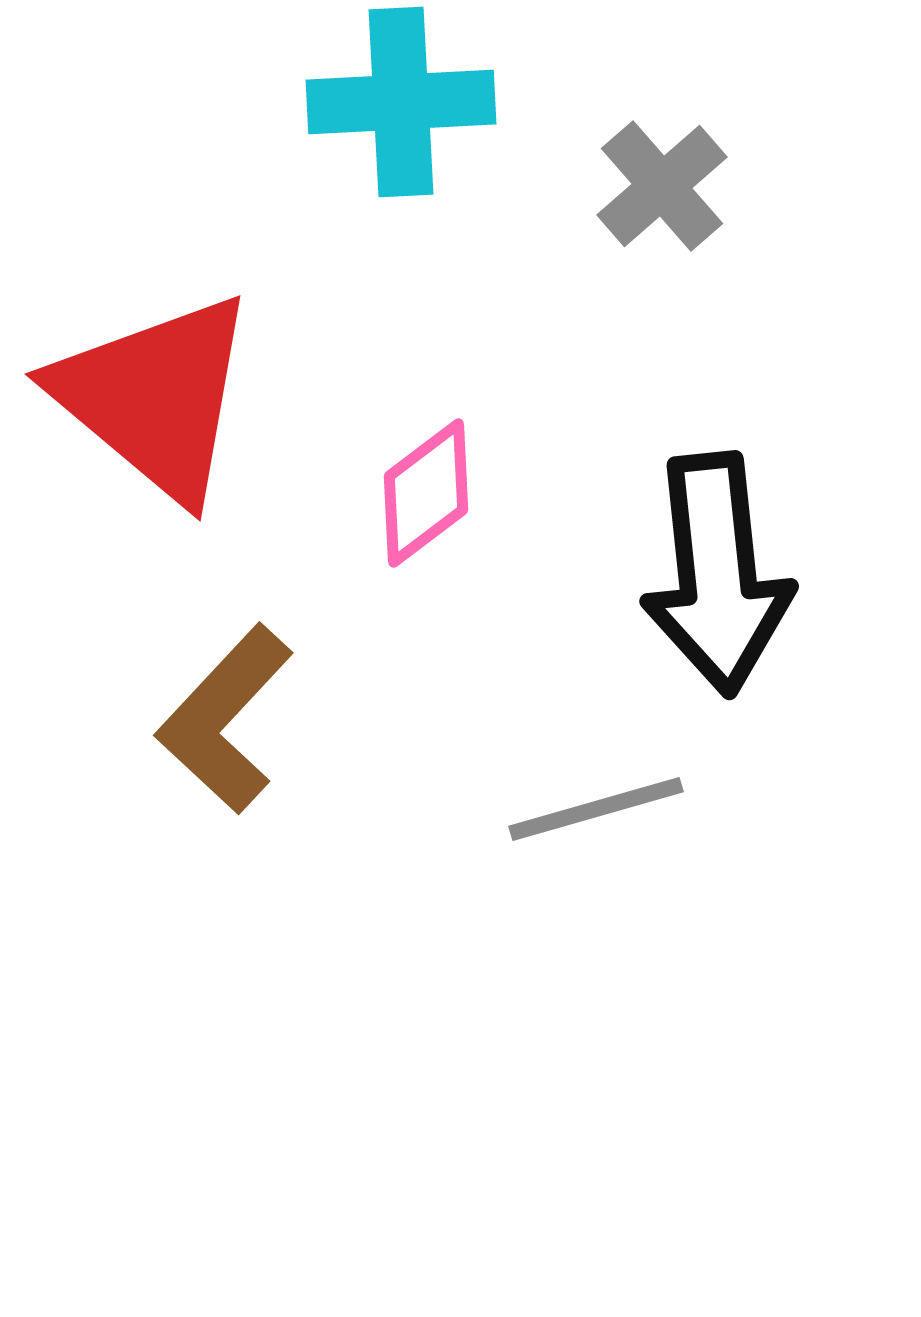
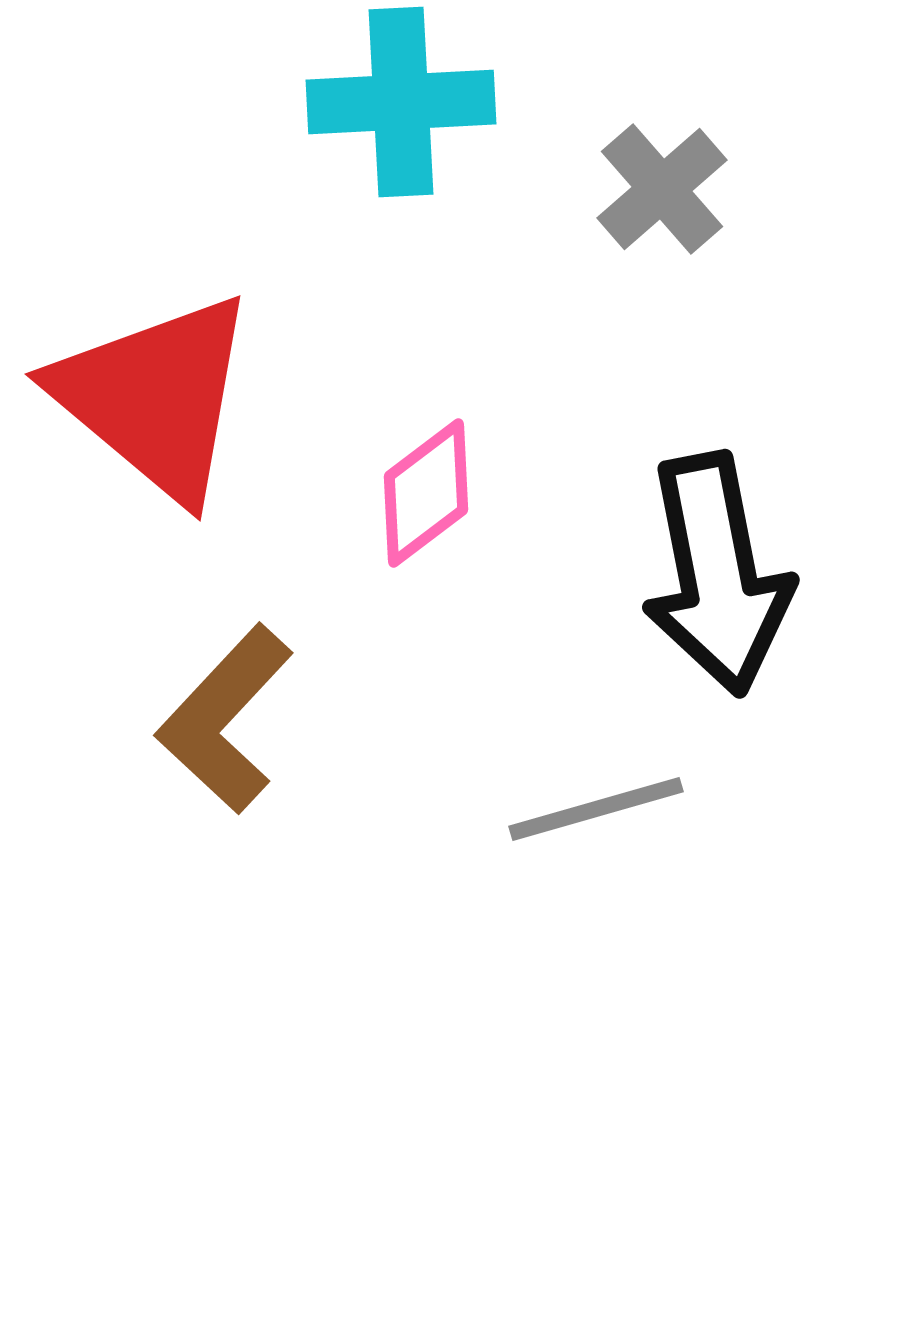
gray cross: moved 3 px down
black arrow: rotated 5 degrees counterclockwise
